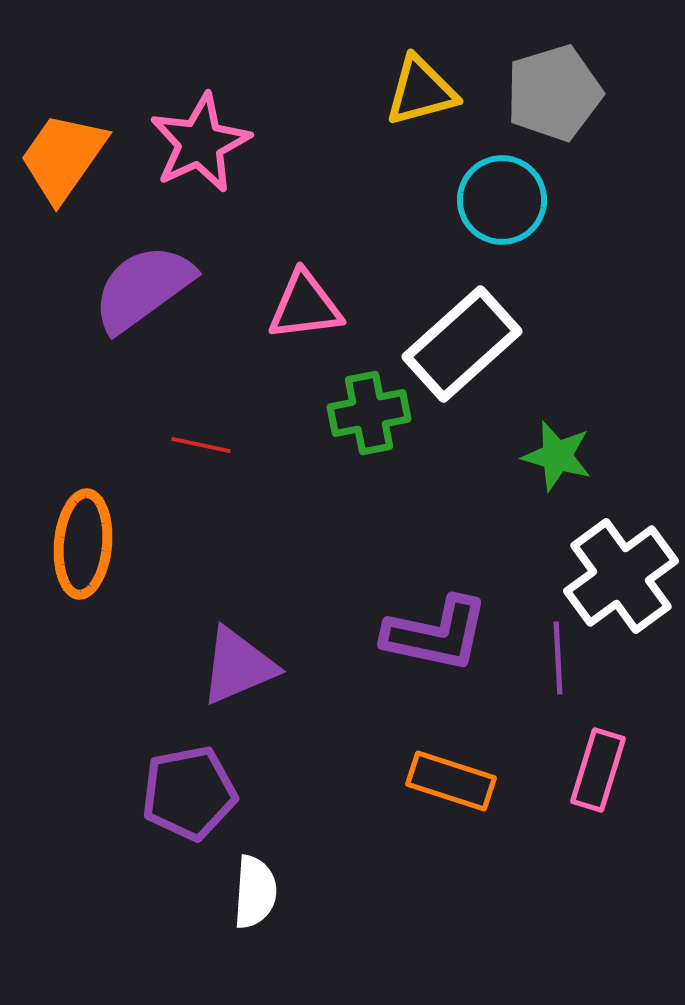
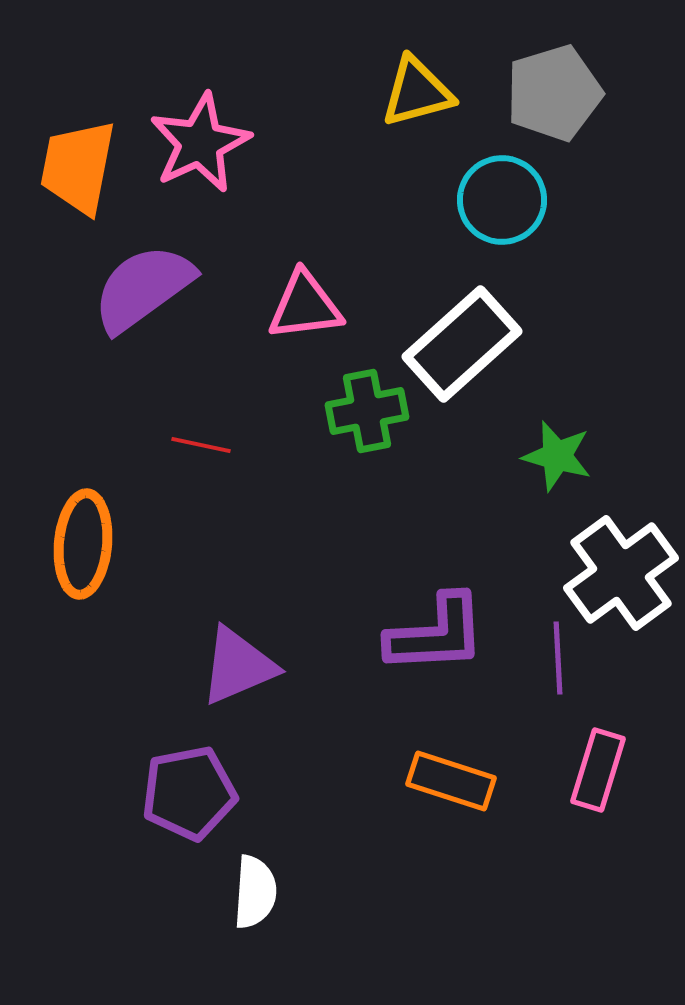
yellow triangle: moved 4 px left, 1 px down
orange trapezoid: moved 15 px right, 10 px down; rotated 24 degrees counterclockwise
green cross: moved 2 px left, 2 px up
white cross: moved 3 px up
purple L-shape: rotated 15 degrees counterclockwise
